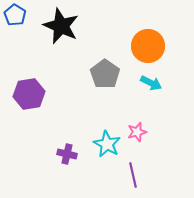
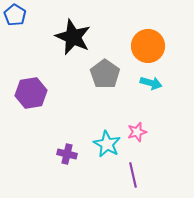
black star: moved 12 px right, 11 px down
cyan arrow: rotated 10 degrees counterclockwise
purple hexagon: moved 2 px right, 1 px up
